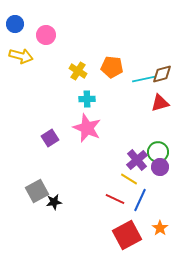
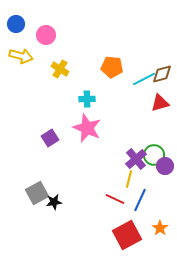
blue circle: moved 1 px right
yellow cross: moved 18 px left, 2 px up
cyan line: rotated 15 degrees counterclockwise
green circle: moved 4 px left, 3 px down
purple cross: moved 1 px left, 1 px up
purple circle: moved 5 px right, 1 px up
yellow line: rotated 72 degrees clockwise
gray square: moved 2 px down
